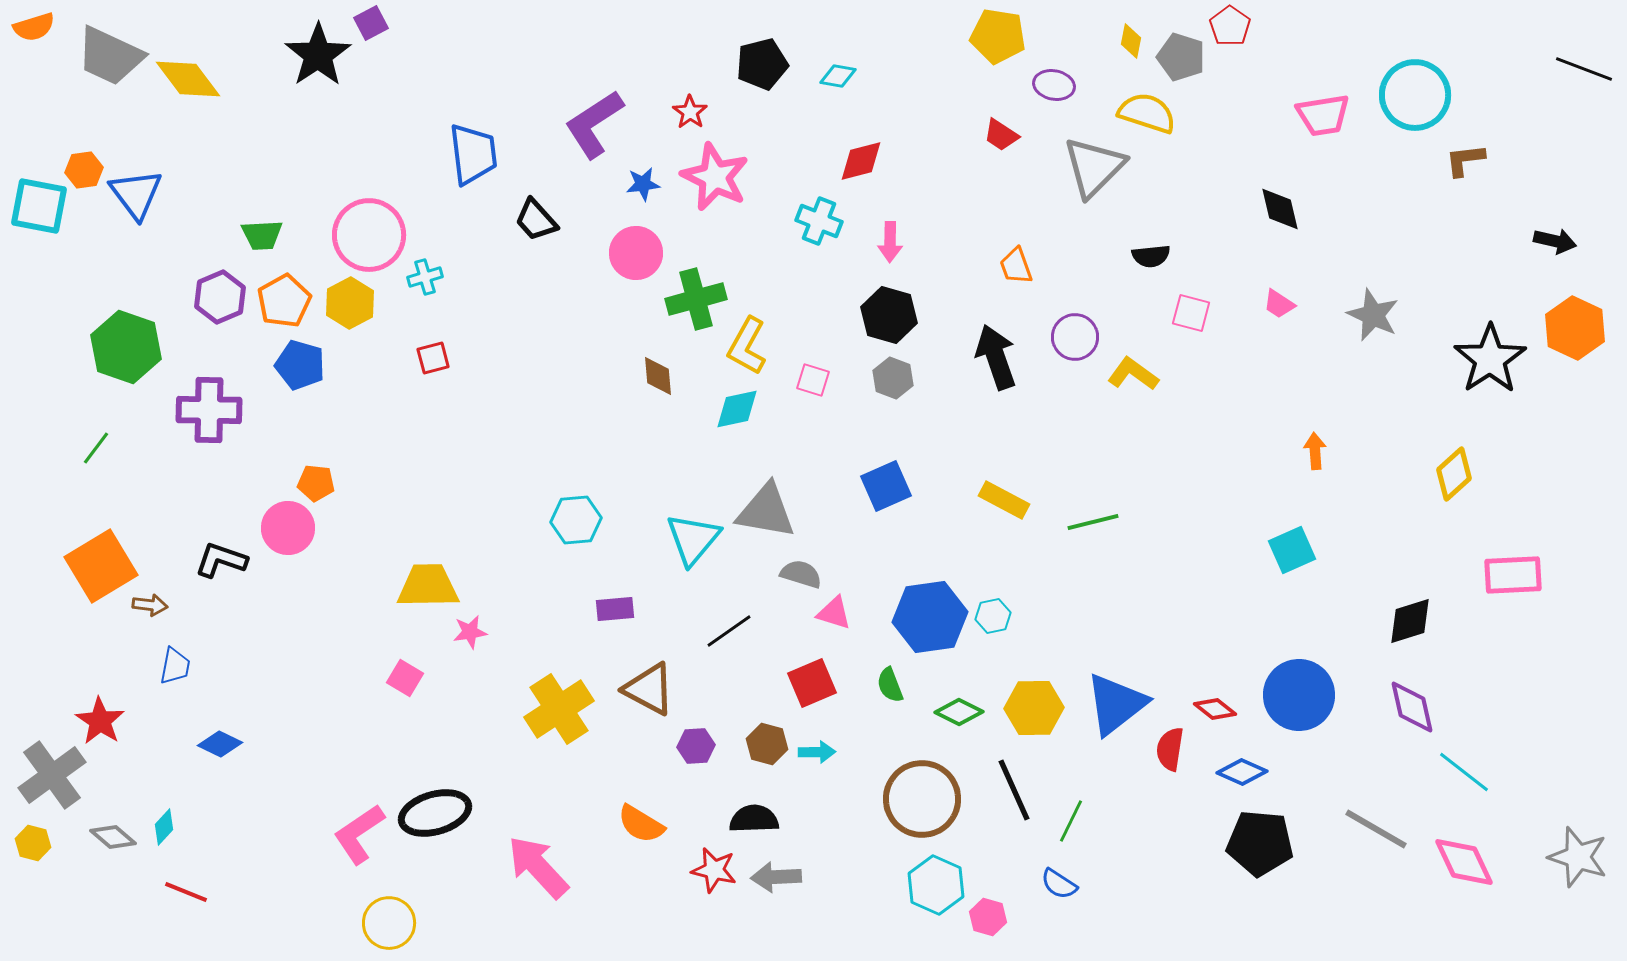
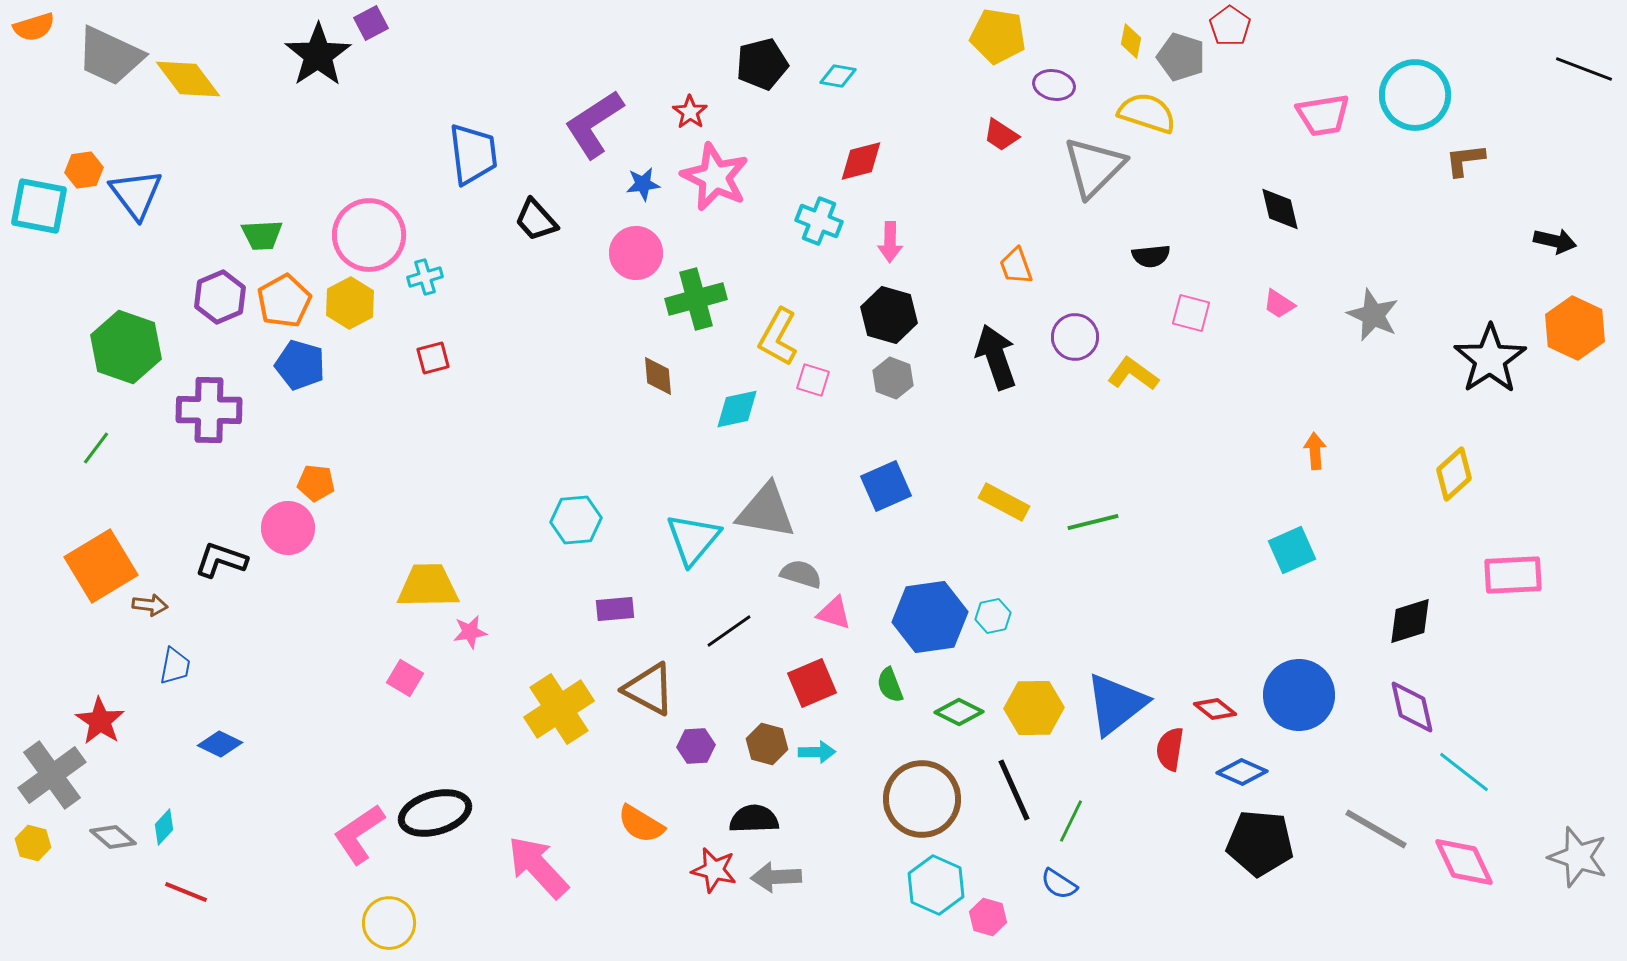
yellow L-shape at (747, 346): moved 31 px right, 9 px up
yellow rectangle at (1004, 500): moved 2 px down
